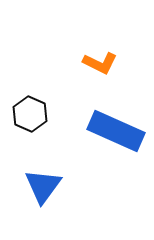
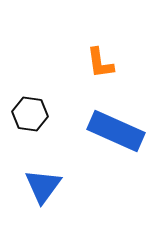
orange L-shape: rotated 56 degrees clockwise
black hexagon: rotated 16 degrees counterclockwise
